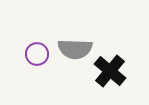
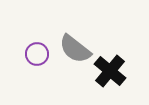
gray semicircle: rotated 36 degrees clockwise
